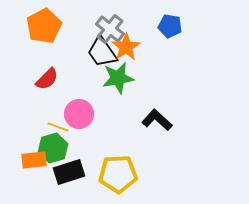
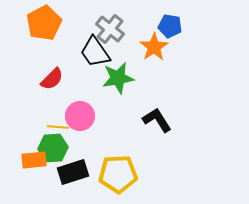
orange pentagon: moved 3 px up
orange star: moved 28 px right
black trapezoid: moved 7 px left
red semicircle: moved 5 px right
pink circle: moved 1 px right, 2 px down
black L-shape: rotated 16 degrees clockwise
yellow line: rotated 15 degrees counterclockwise
green hexagon: rotated 12 degrees clockwise
black rectangle: moved 4 px right
